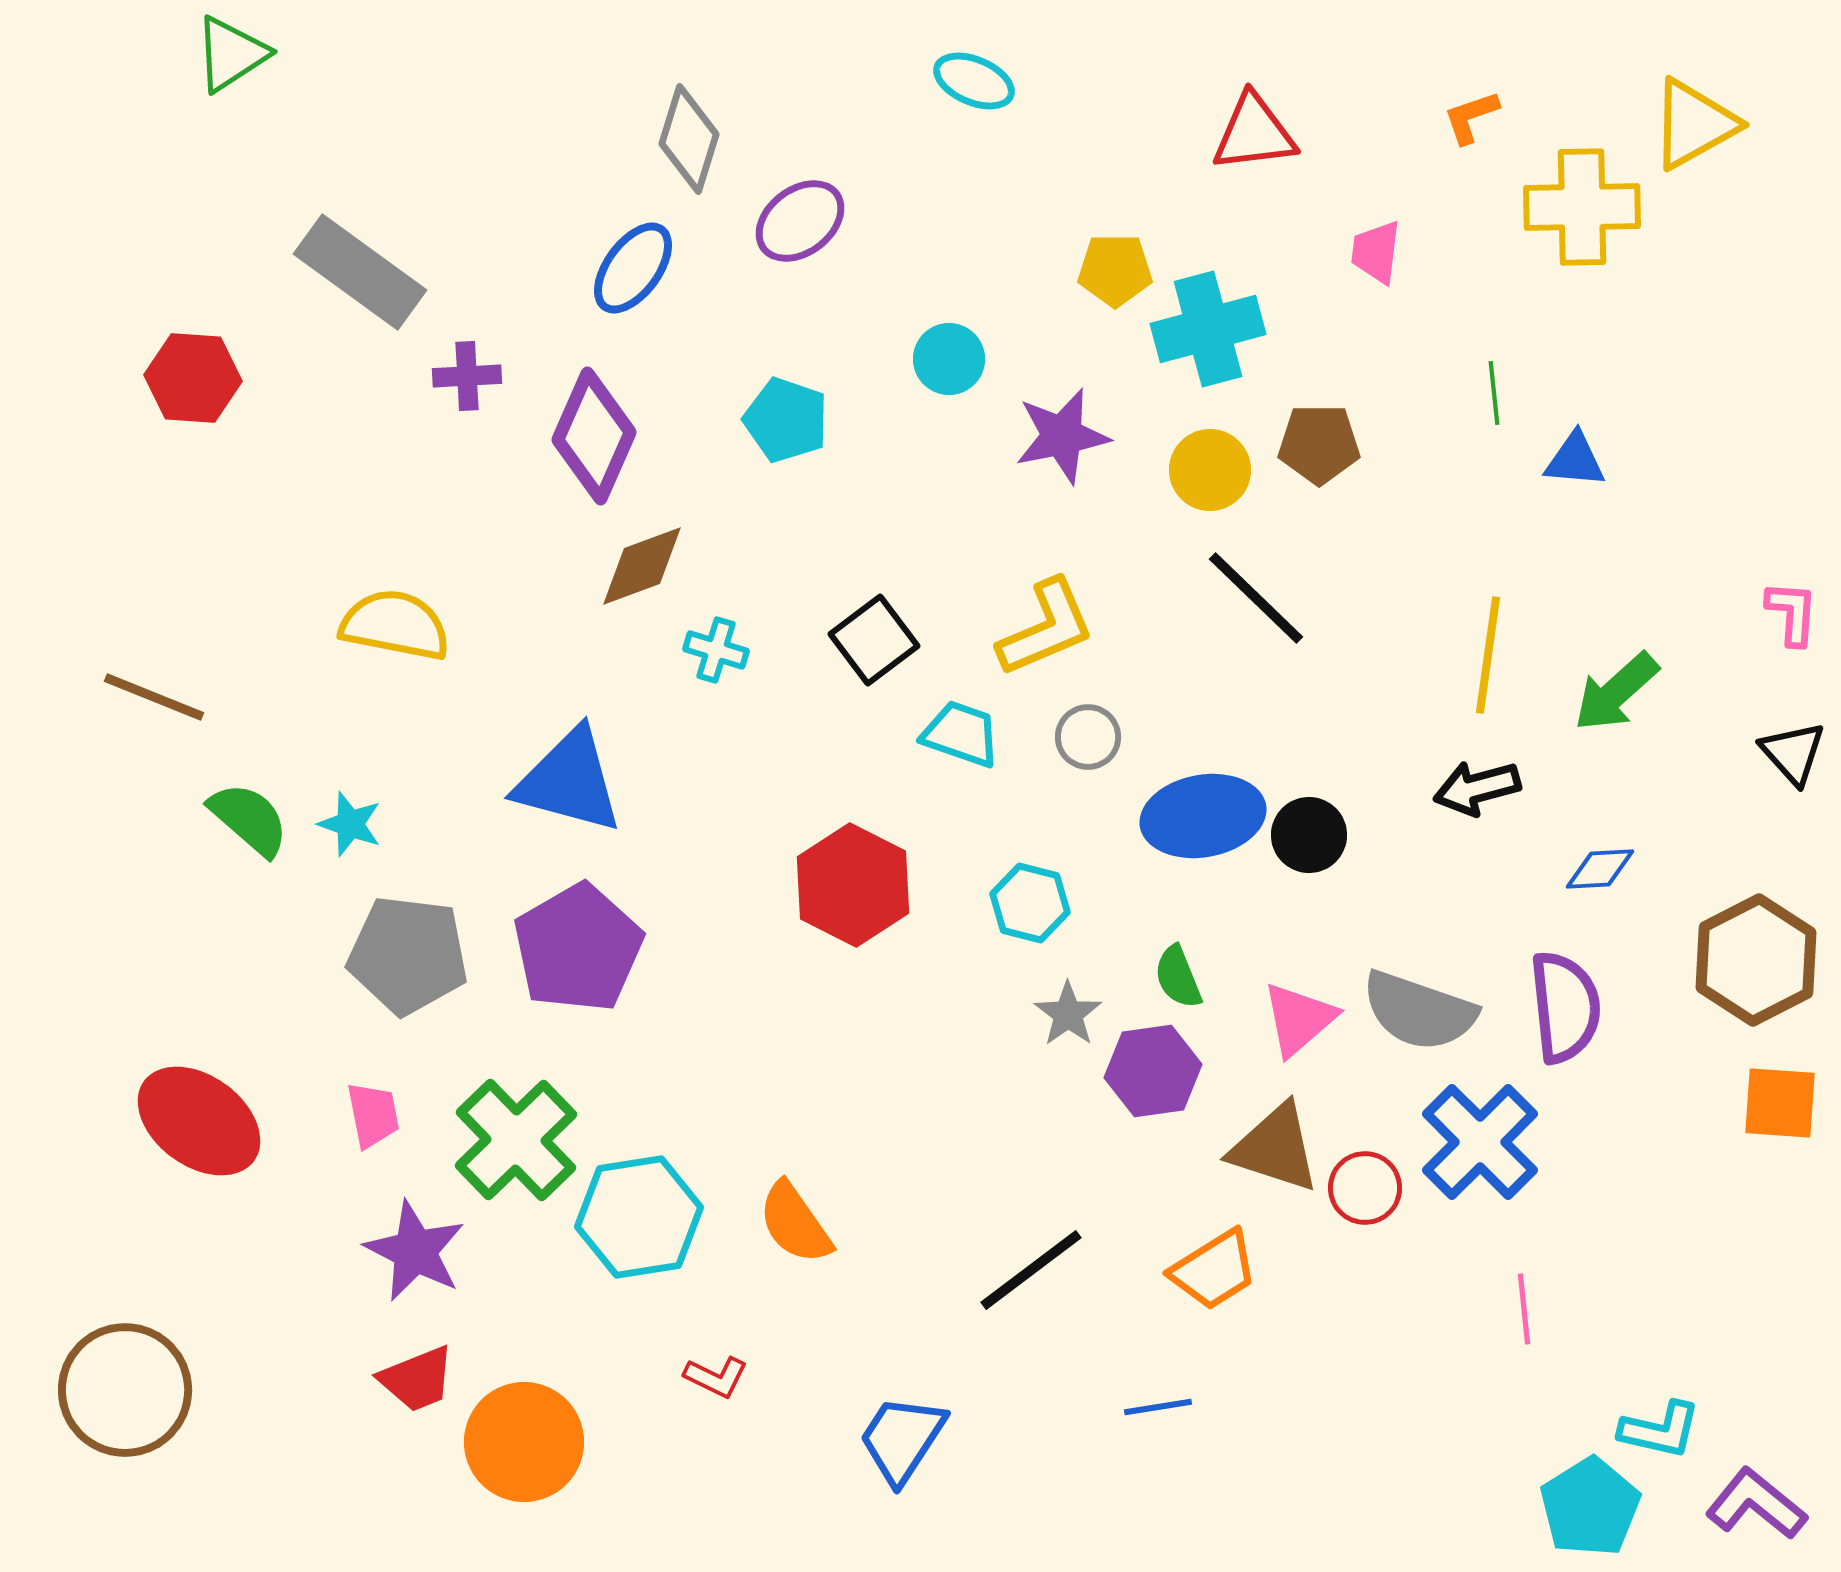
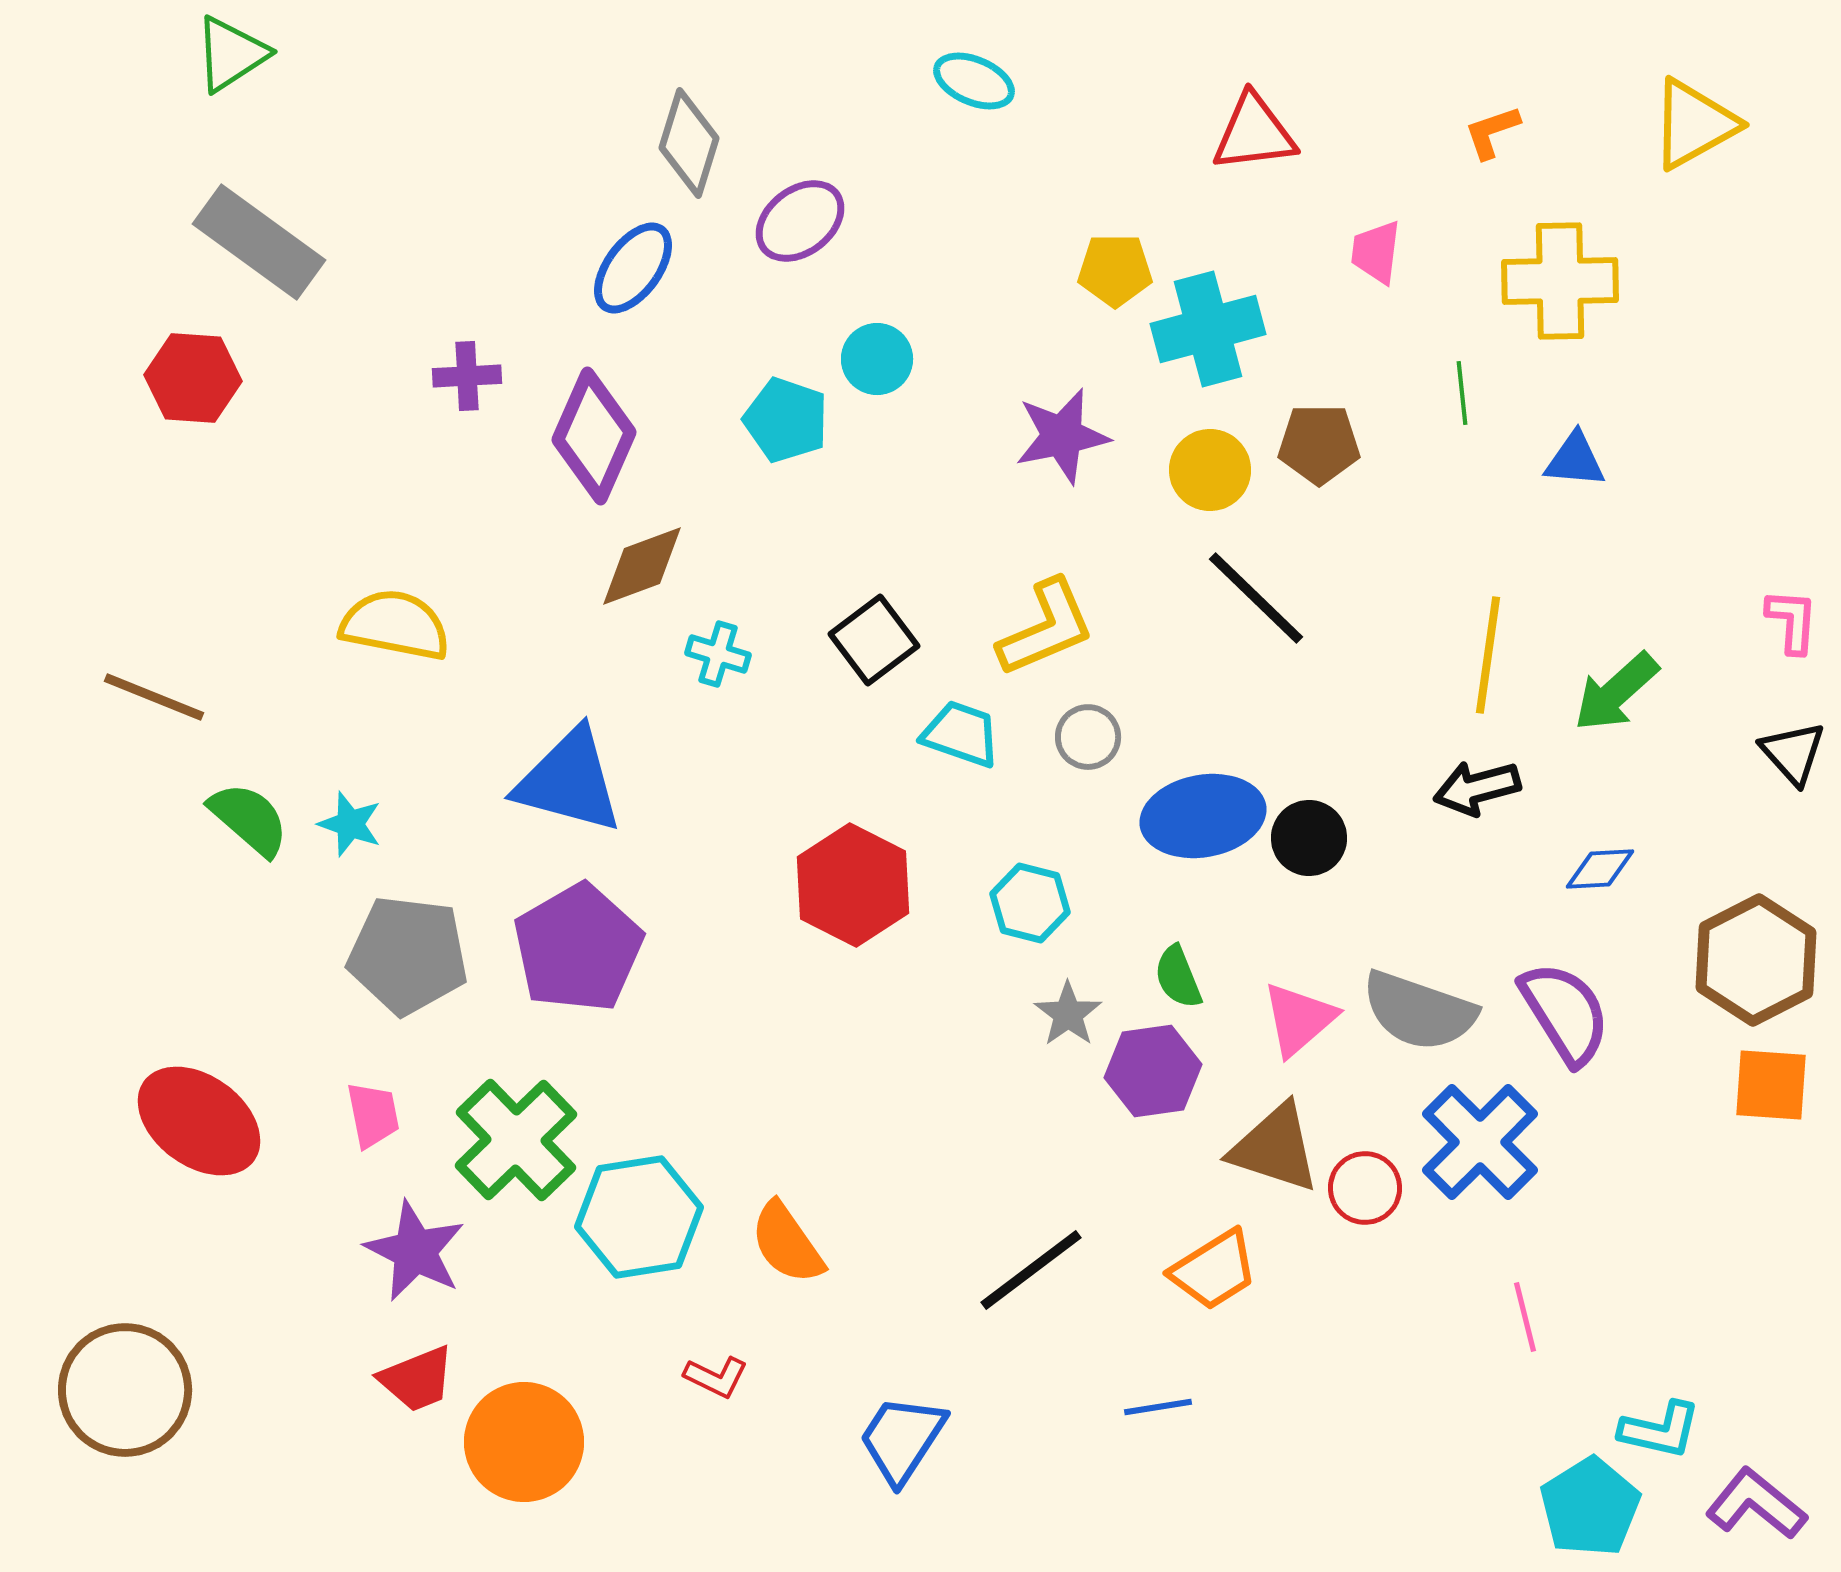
orange L-shape at (1471, 117): moved 21 px right, 15 px down
gray diamond at (689, 139): moved 4 px down
yellow cross at (1582, 207): moved 22 px left, 74 px down
gray rectangle at (360, 272): moved 101 px left, 30 px up
cyan circle at (949, 359): moved 72 px left
green line at (1494, 393): moved 32 px left
pink L-shape at (1792, 613): moved 8 px down
cyan cross at (716, 650): moved 2 px right, 4 px down
black circle at (1309, 835): moved 3 px down
purple semicircle at (1565, 1007): moved 6 px down; rotated 26 degrees counterclockwise
orange square at (1780, 1103): moved 9 px left, 18 px up
orange semicircle at (795, 1223): moved 8 px left, 20 px down
pink line at (1524, 1309): moved 1 px right, 8 px down; rotated 8 degrees counterclockwise
